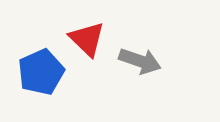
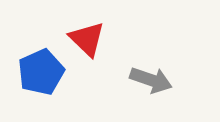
gray arrow: moved 11 px right, 19 px down
